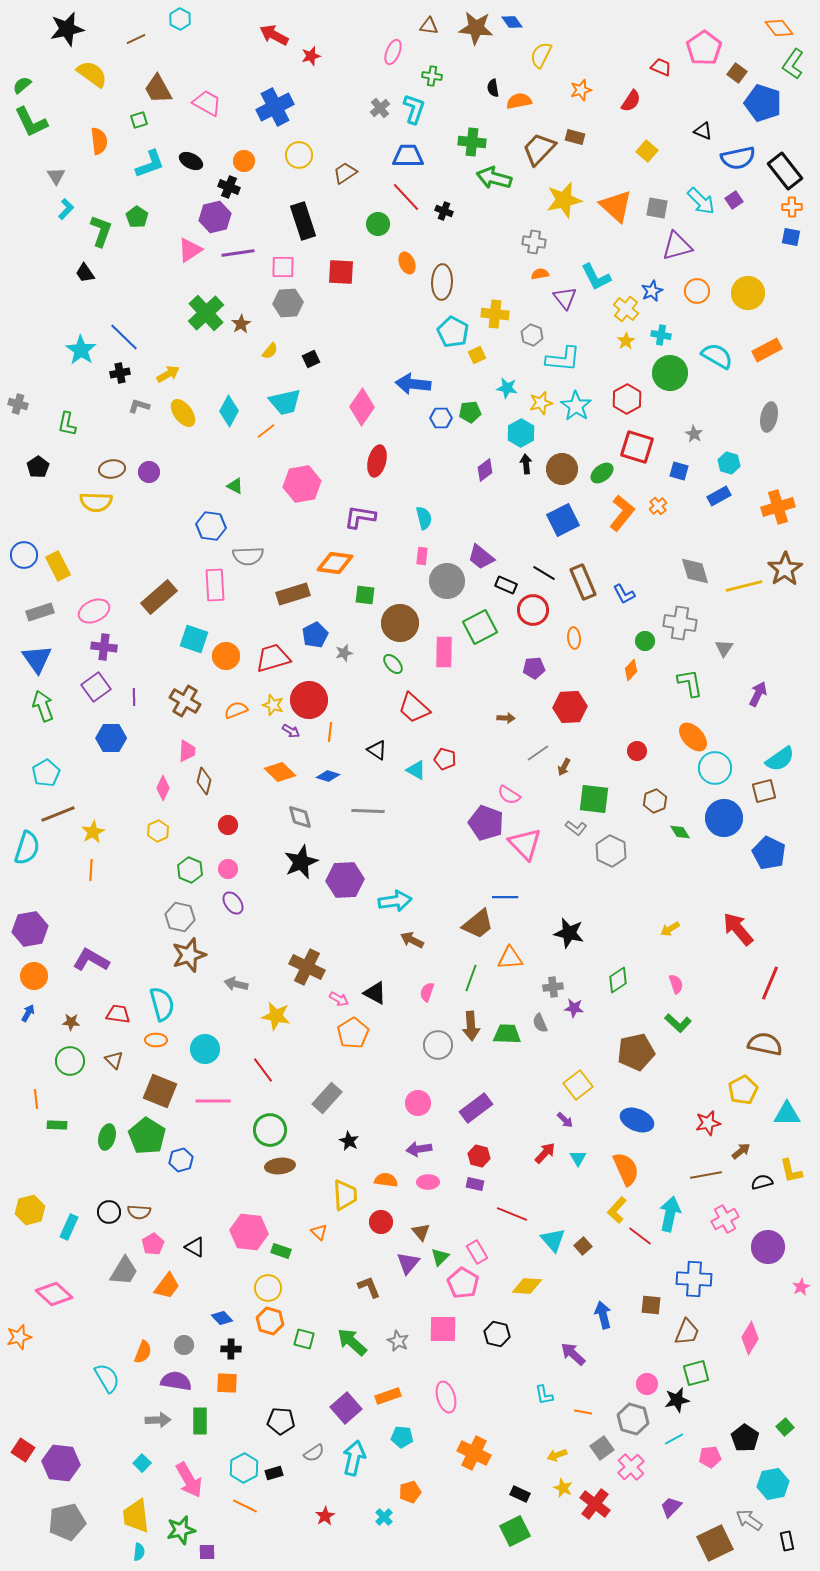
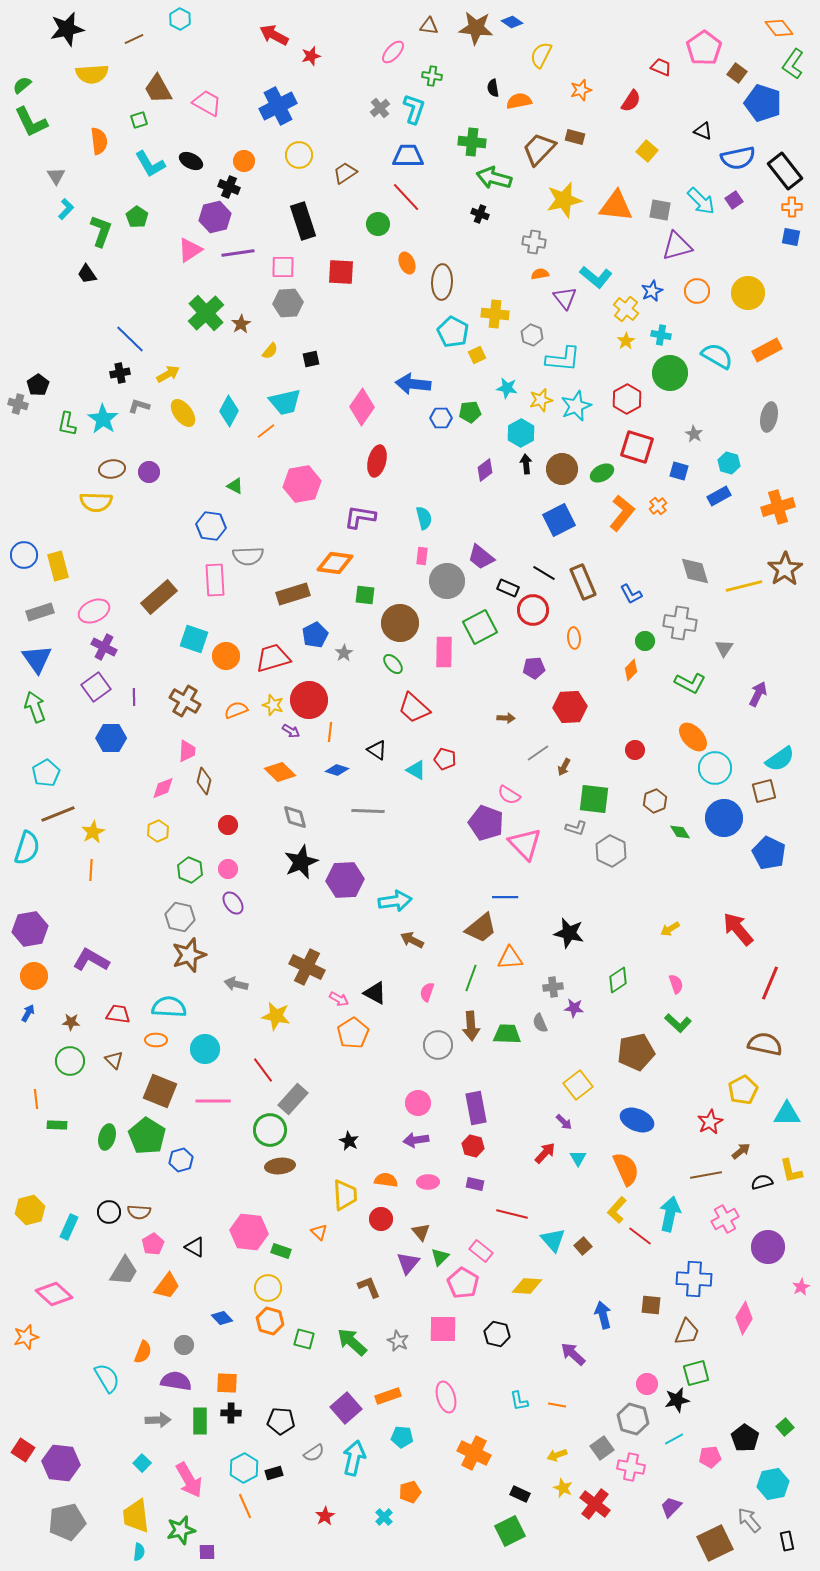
blue diamond at (512, 22): rotated 20 degrees counterclockwise
brown line at (136, 39): moved 2 px left
pink ellipse at (393, 52): rotated 20 degrees clockwise
yellow semicircle at (92, 74): rotated 140 degrees clockwise
blue cross at (275, 107): moved 3 px right, 1 px up
cyan L-shape at (150, 164): rotated 80 degrees clockwise
orange triangle at (616, 206): rotated 36 degrees counterclockwise
gray square at (657, 208): moved 3 px right, 2 px down
black cross at (444, 211): moved 36 px right, 3 px down
black trapezoid at (85, 273): moved 2 px right, 1 px down
cyan L-shape at (596, 277): rotated 24 degrees counterclockwise
blue line at (124, 337): moved 6 px right, 2 px down
cyan star at (81, 350): moved 22 px right, 69 px down
black square at (311, 359): rotated 12 degrees clockwise
yellow star at (541, 403): moved 3 px up
cyan star at (576, 406): rotated 16 degrees clockwise
black pentagon at (38, 467): moved 82 px up
green ellipse at (602, 473): rotated 10 degrees clockwise
blue square at (563, 520): moved 4 px left
yellow rectangle at (58, 566): rotated 12 degrees clockwise
pink rectangle at (215, 585): moved 5 px up
black rectangle at (506, 585): moved 2 px right, 3 px down
blue L-shape at (624, 594): moved 7 px right
purple cross at (104, 647): rotated 20 degrees clockwise
gray star at (344, 653): rotated 18 degrees counterclockwise
green L-shape at (690, 683): rotated 128 degrees clockwise
green arrow at (43, 706): moved 8 px left, 1 px down
red circle at (637, 751): moved 2 px left, 1 px up
blue diamond at (328, 776): moved 9 px right, 6 px up
pink diamond at (163, 788): rotated 45 degrees clockwise
gray diamond at (300, 817): moved 5 px left
gray L-shape at (576, 828): rotated 20 degrees counterclockwise
brown trapezoid at (478, 924): moved 3 px right, 4 px down
cyan semicircle at (162, 1004): moved 7 px right, 3 px down; rotated 72 degrees counterclockwise
gray rectangle at (327, 1098): moved 34 px left, 1 px down
purple rectangle at (476, 1108): rotated 64 degrees counterclockwise
purple arrow at (565, 1120): moved 1 px left, 2 px down
red star at (708, 1123): moved 2 px right, 1 px up; rotated 15 degrees counterclockwise
purple arrow at (419, 1149): moved 3 px left, 9 px up
red hexagon at (479, 1156): moved 6 px left, 10 px up
red line at (512, 1214): rotated 8 degrees counterclockwise
red circle at (381, 1222): moved 3 px up
pink rectangle at (477, 1252): moved 4 px right, 1 px up; rotated 20 degrees counterclockwise
orange star at (19, 1337): moved 7 px right
pink diamond at (750, 1338): moved 6 px left, 20 px up
black cross at (231, 1349): moved 64 px down
cyan L-shape at (544, 1395): moved 25 px left, 6 px down
orange line at (583, 1412): moved 26 px left, 7 px up
pink cross at (631, 1467): rotated 36 degrees counterclockwise
orange line at (245, 1506): rotated 40 degrees clockwise
gray arrow at (749, 1520): rotated 16 degrees clockwise
green square at (515, 1531): moved 5 px left
